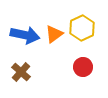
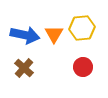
yellow hexagon: rotated 20 degrees clockwise
orange triangle: rotated 24 degrees counterclockwise
brown cross: moved 3 px right, 4 px up
